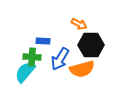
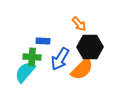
orange arrow: rotated 21 degrees clockwise
black hexagon: moved 1 px left, 2 px down
orange semicircle: rotated 30 degrees counterclockwise
